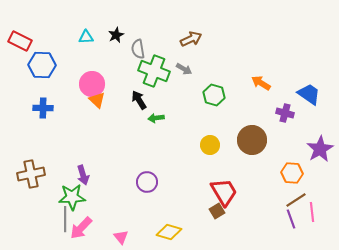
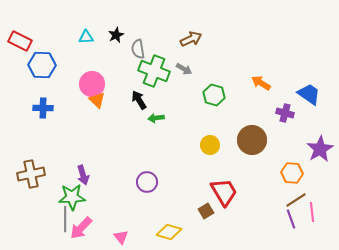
brown square: moved 11 px left
